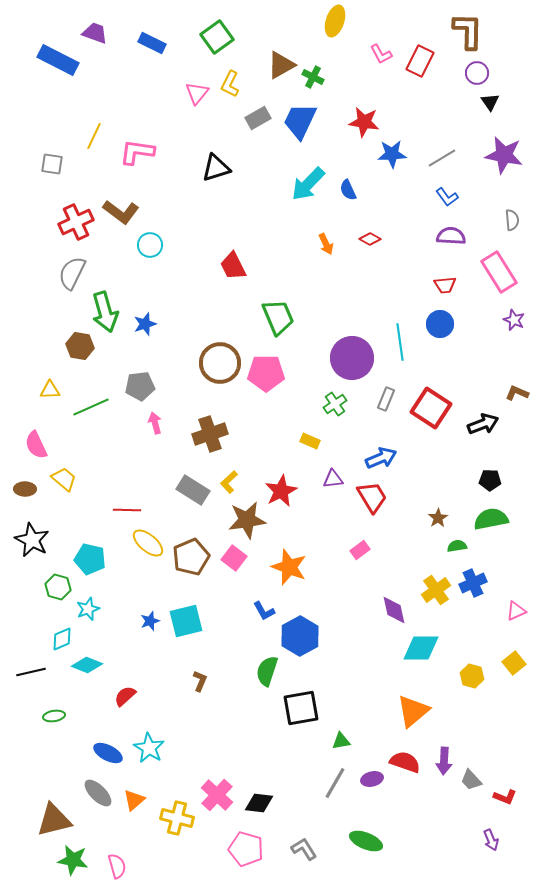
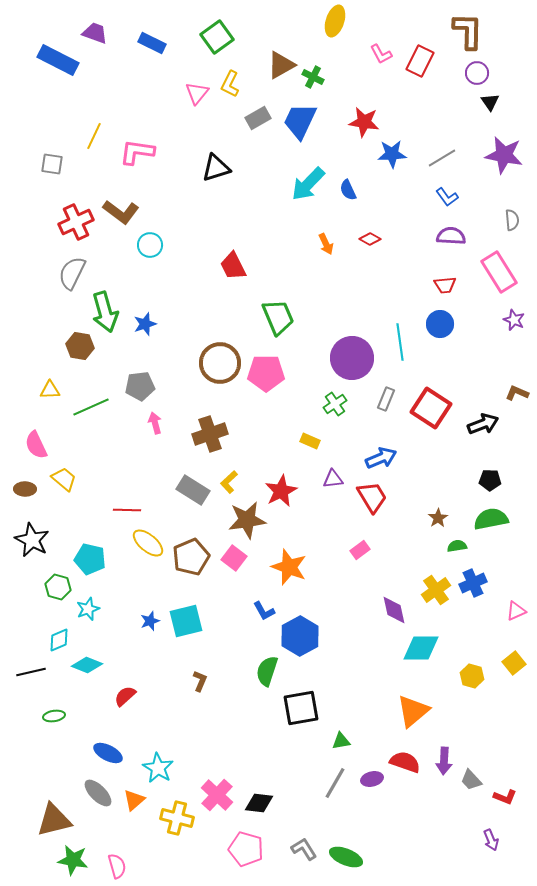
cyan diamond at (62, 639): moved 3 px left, 1 px down
cyan star at (149, 748): moved 9 px right, 20 px down
green ellipse at (366, 841): moved 20 px left, 16 px down
